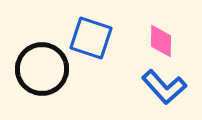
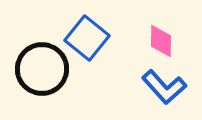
blue square: moved 4 px left; rotated 21 degrees clockwise
